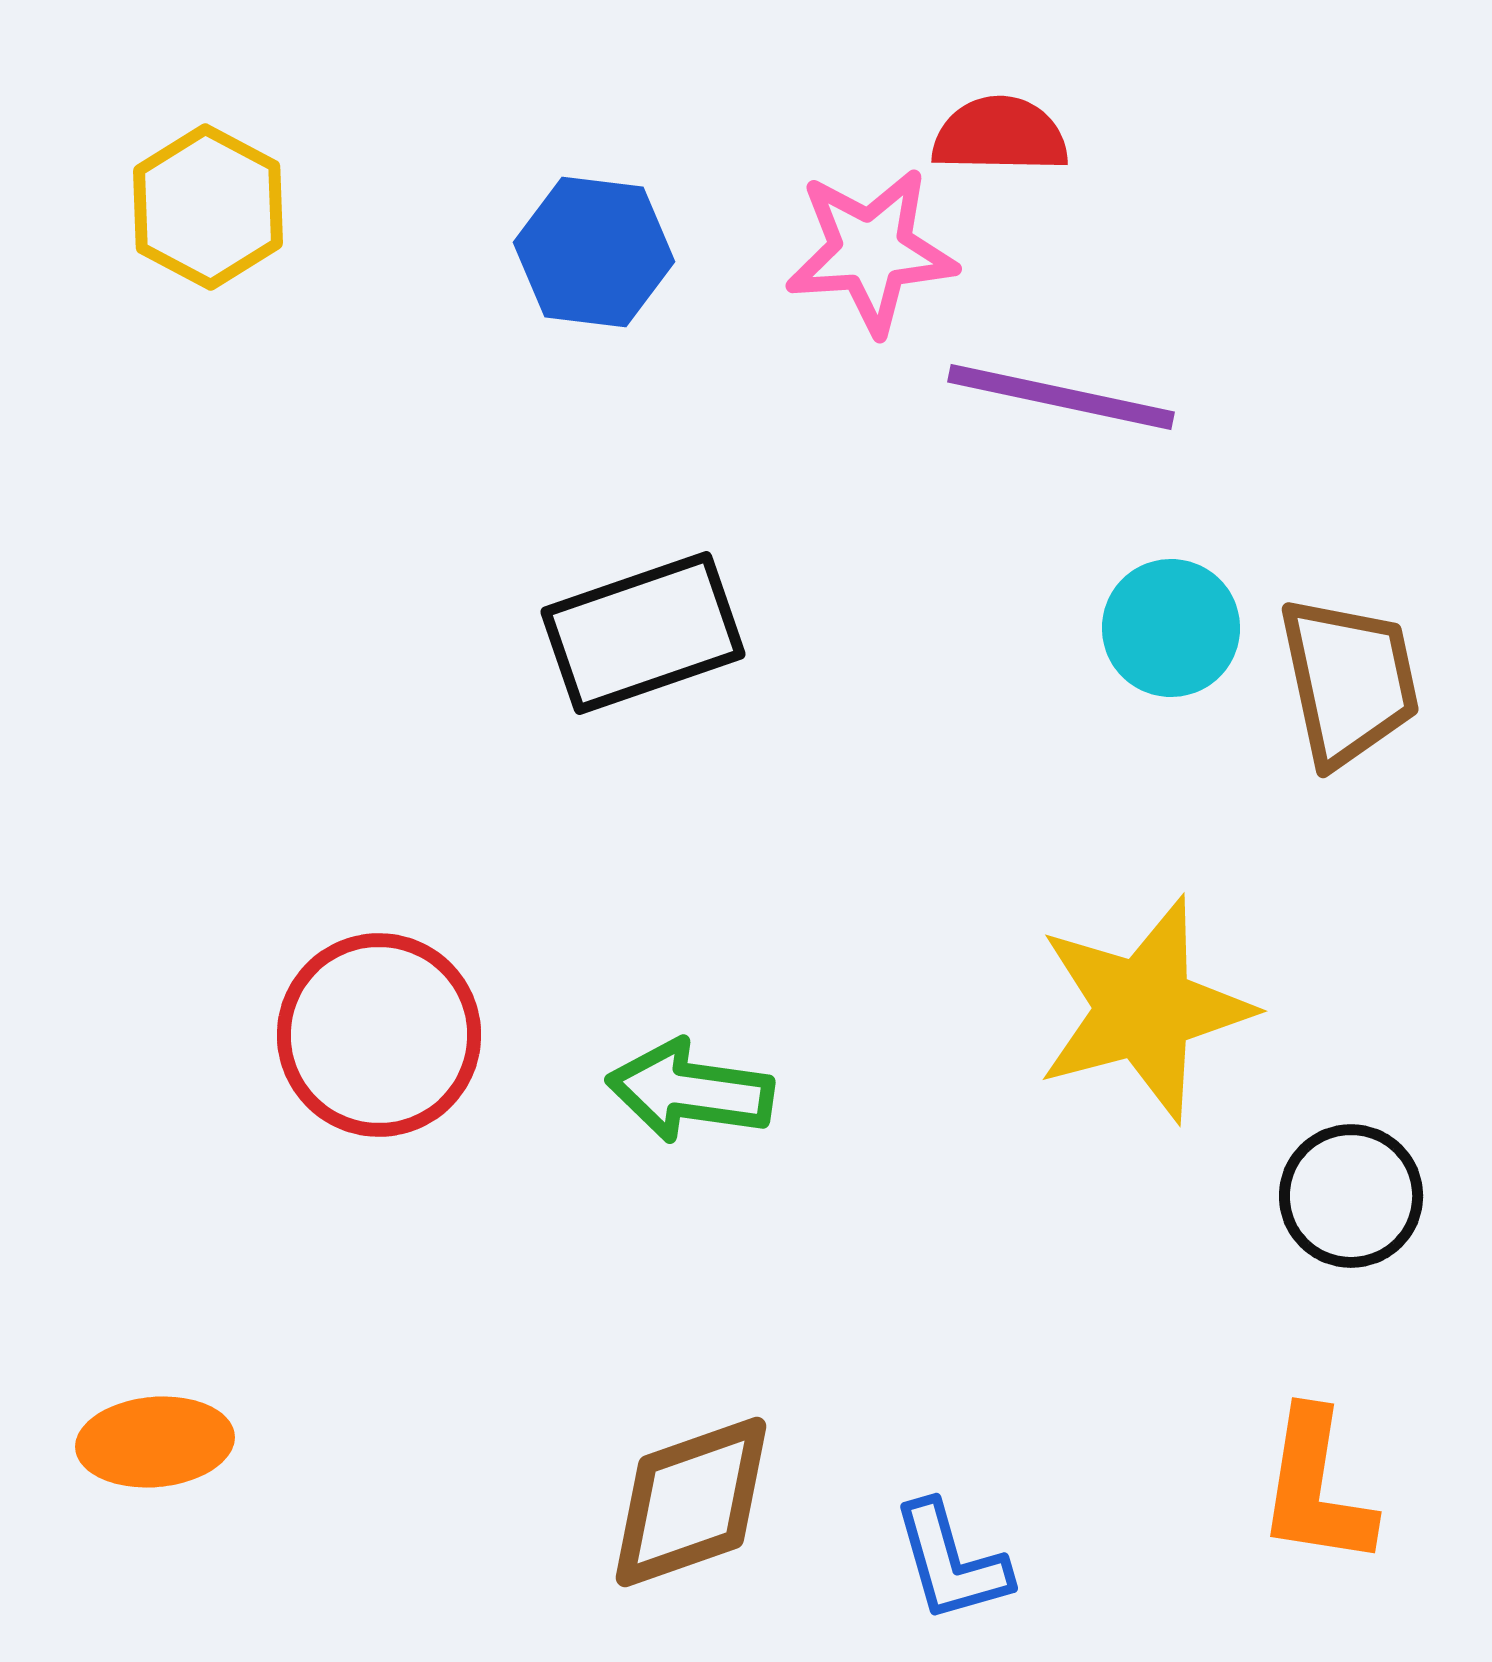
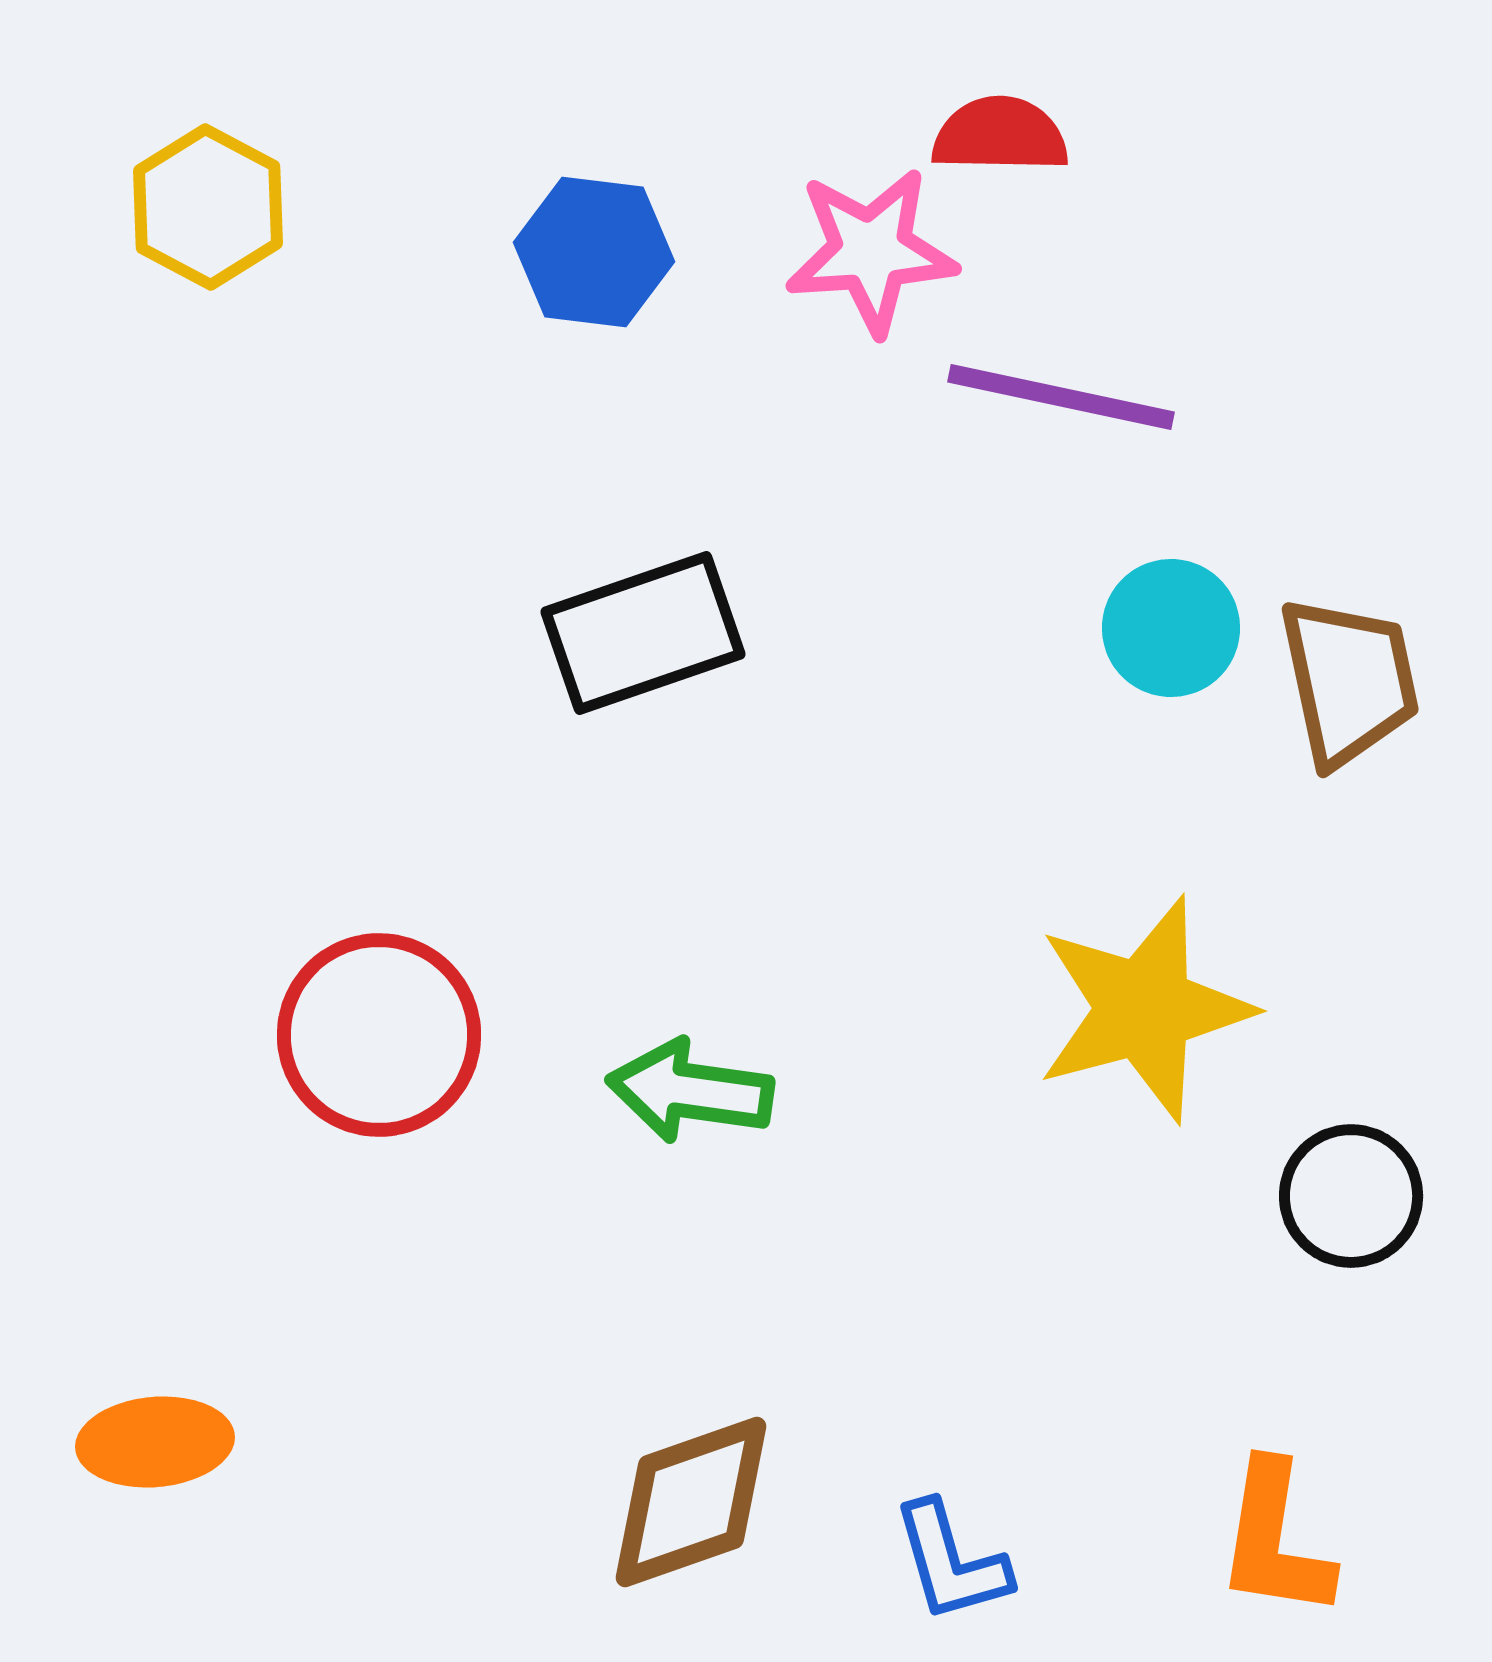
orange L-shape: moved 41 px left, 52 px down
